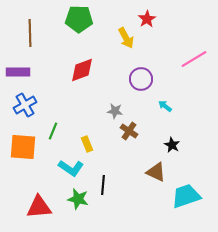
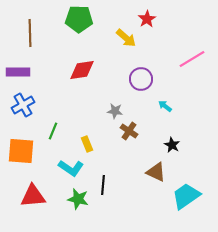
yellow arrow: rotated 20 degrees counterclockwise
pink line: moved 2 px left
red diamond: rotated 12 degrees clockwise
blue cross: moved 2 px left
orange square: moved 2 px left, 4 px down
cyan trapezoid: rotated 16 degrees counterclockwise
red triangle: moved 6 px left, 11 px up
